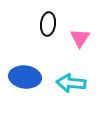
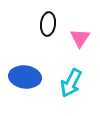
cyan arrow: rotated 68 degrees counterclockwise
